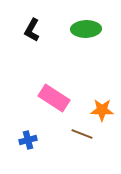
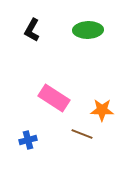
green ellipse: moved 2 px right, 1 px down
